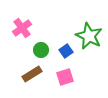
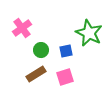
green star: moved 3 px up
blue square: rotated 24 degrees clockwise
brown rectangle: moved 4 px right
